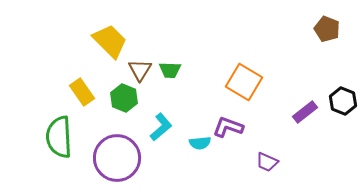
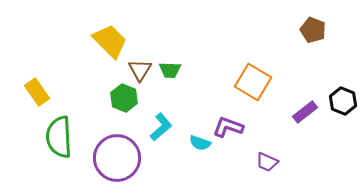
brown pentagon: moved 14 px left, 1 px down
orange square: moved 9 px right
yellow rectangle: moved 45 px left
cyan semicircle: rotated 25 degrees clockwise
